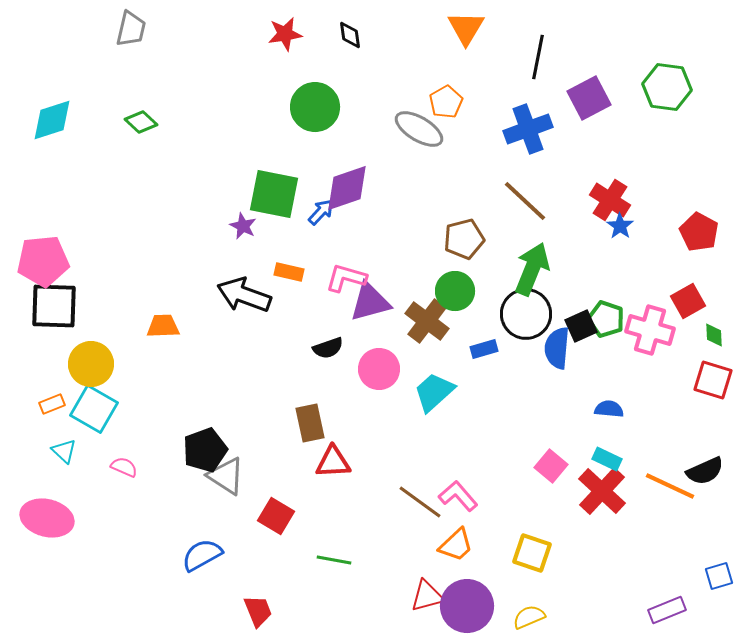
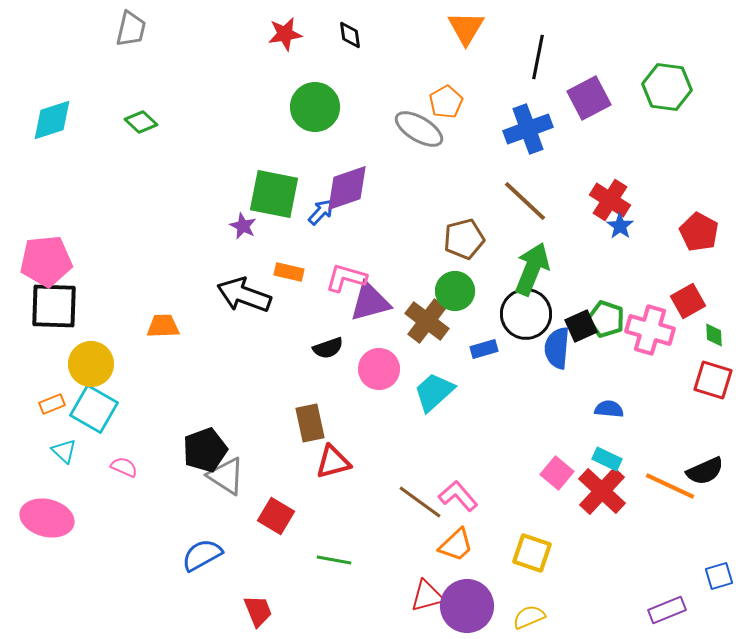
pink pentagon at (43, 261): moved 3 px right
red triangle at (333, 462): rotated 12 degrees counterclockwise
pink square at (551, 466): moved 6 px right, 7 px down
